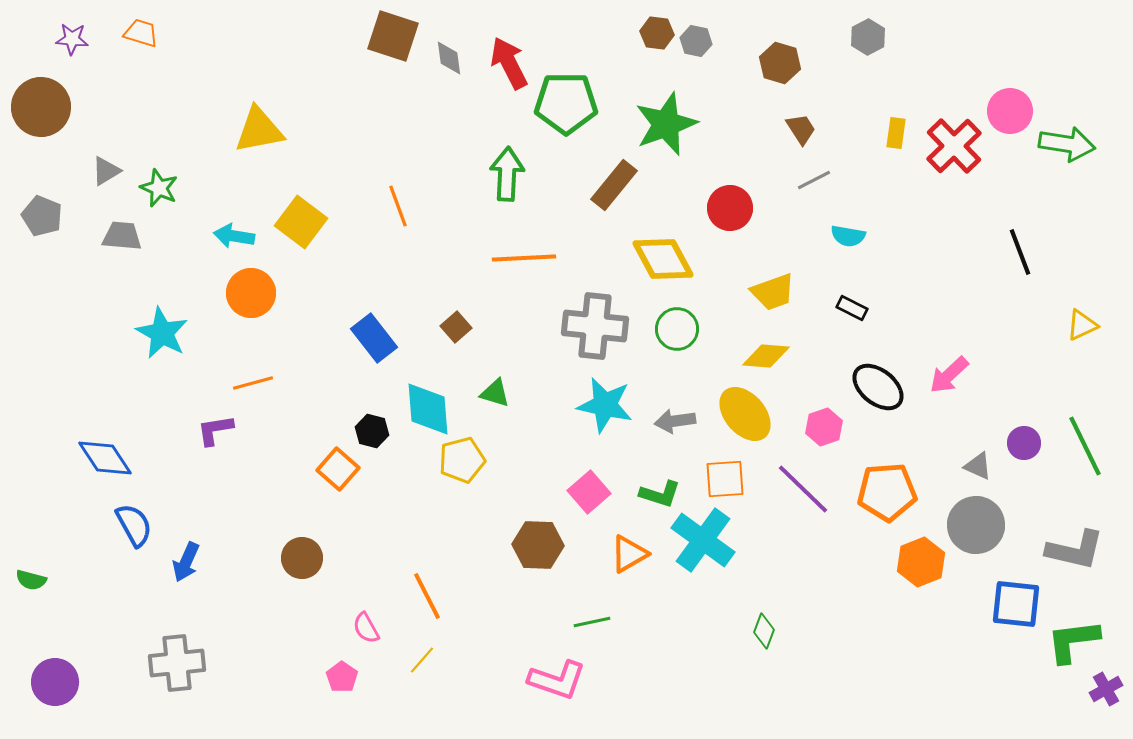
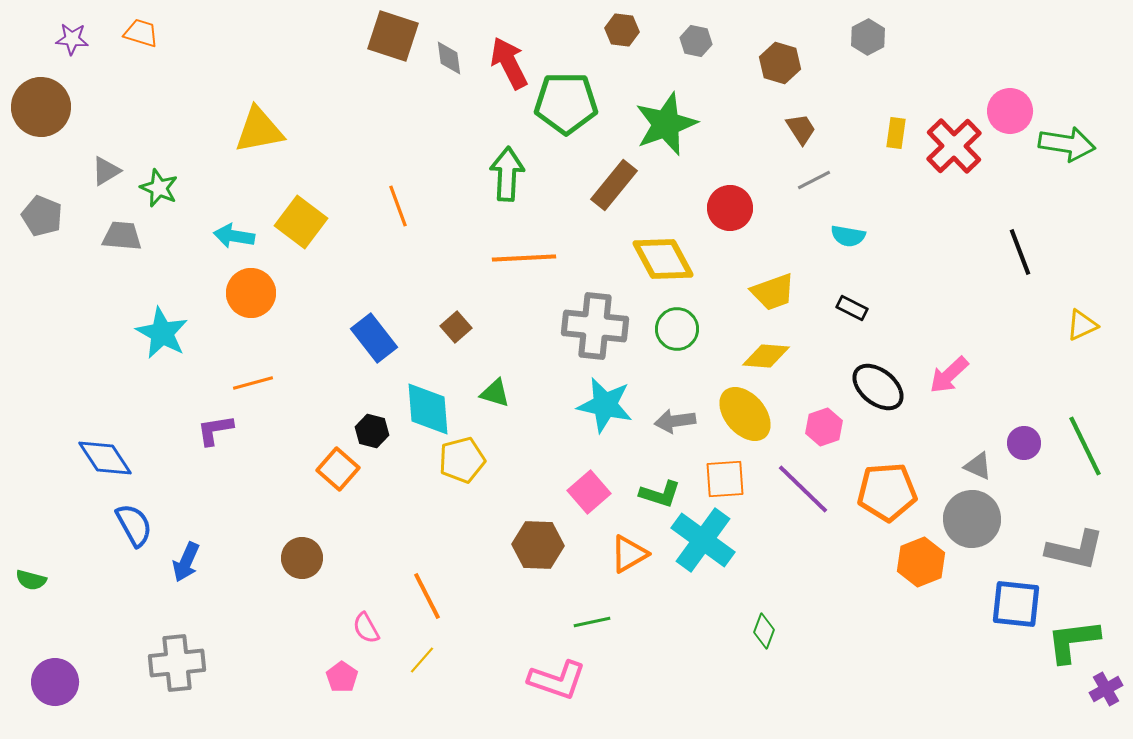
brown hexagon at (657, 33): moved 35 px left, 3 px up
gray circle at (976, 525): moved 4 px left, 6 px up
